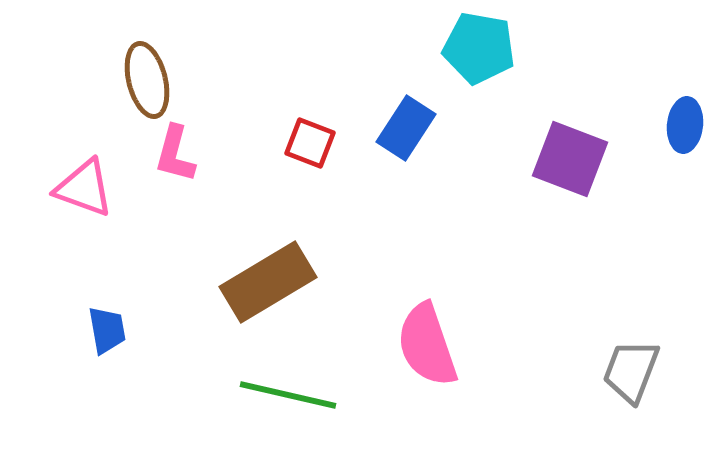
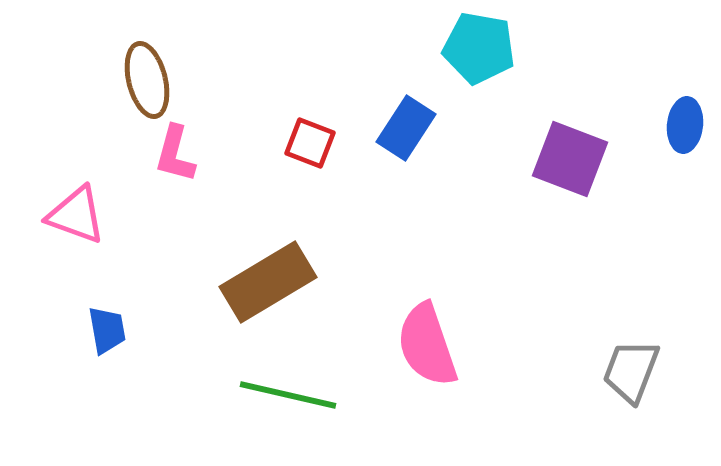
pink triangle: moved 8 px left, 27 px down
